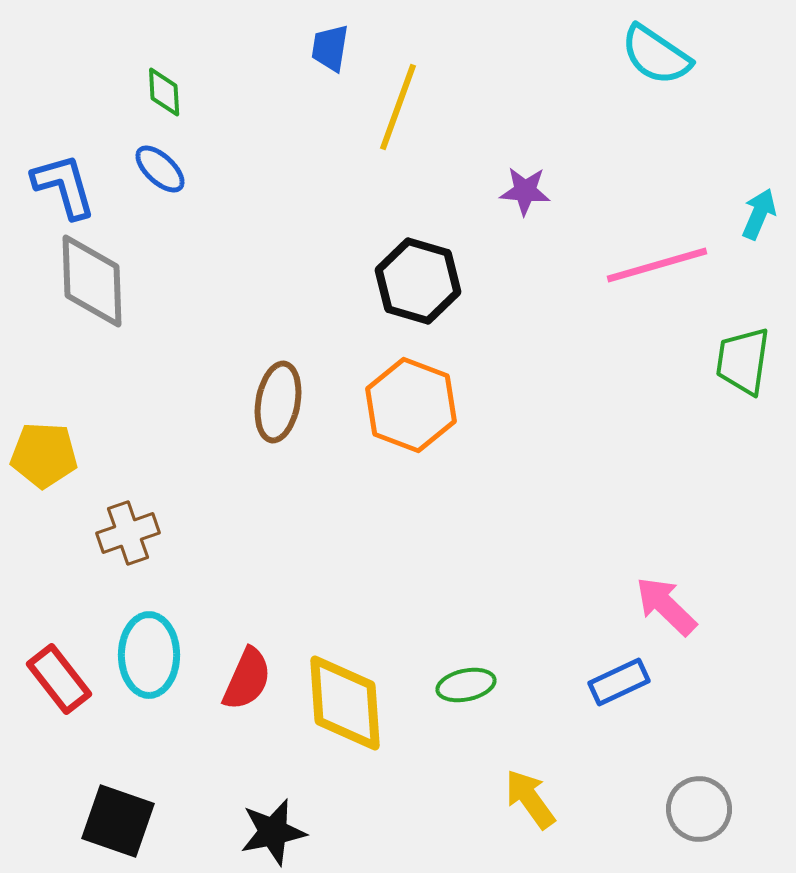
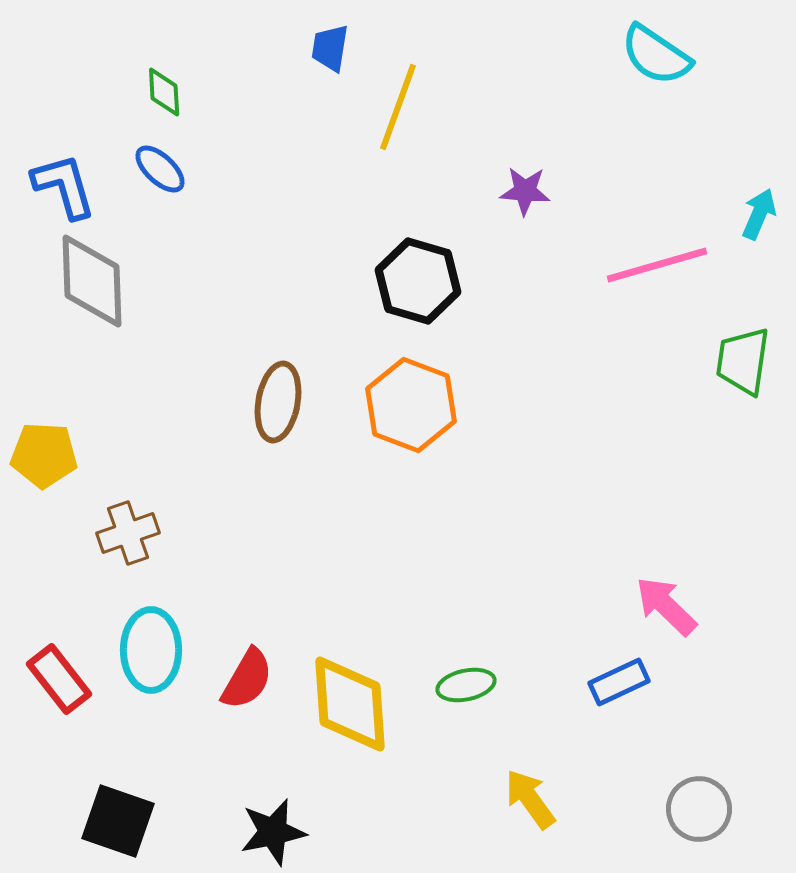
cyan ellipse: moved 2 px right, 5 px up
red semicircle: rotated 6 degrees clockwise
yellow diamond: moved 5 px right, 1 px down
